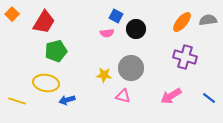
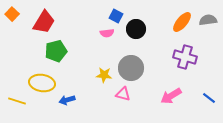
yellow ellipse: moved 4 px left
pink triangle: moved 2 px up
